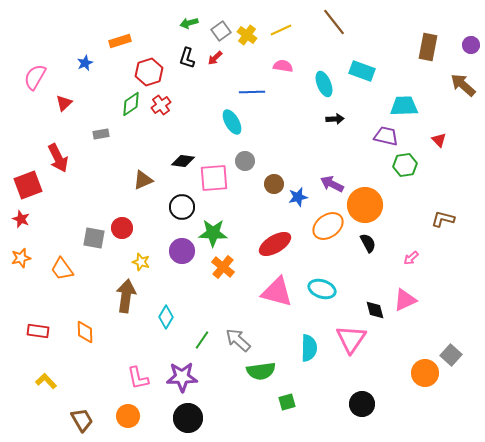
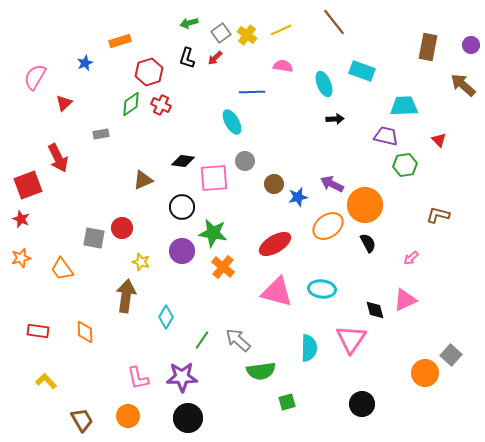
gray square at (221, 31): moved 2 px down
red cross at (161, 105): rotated 30 degrees counterclockwise
brown L-shape at (443, 219): moved 5 px left, 4 px up
green star at (213, 233): rotated 8 degrees clockwise
cyan ellipse at (322, 289): rotated 12 degrees counterclockwise
